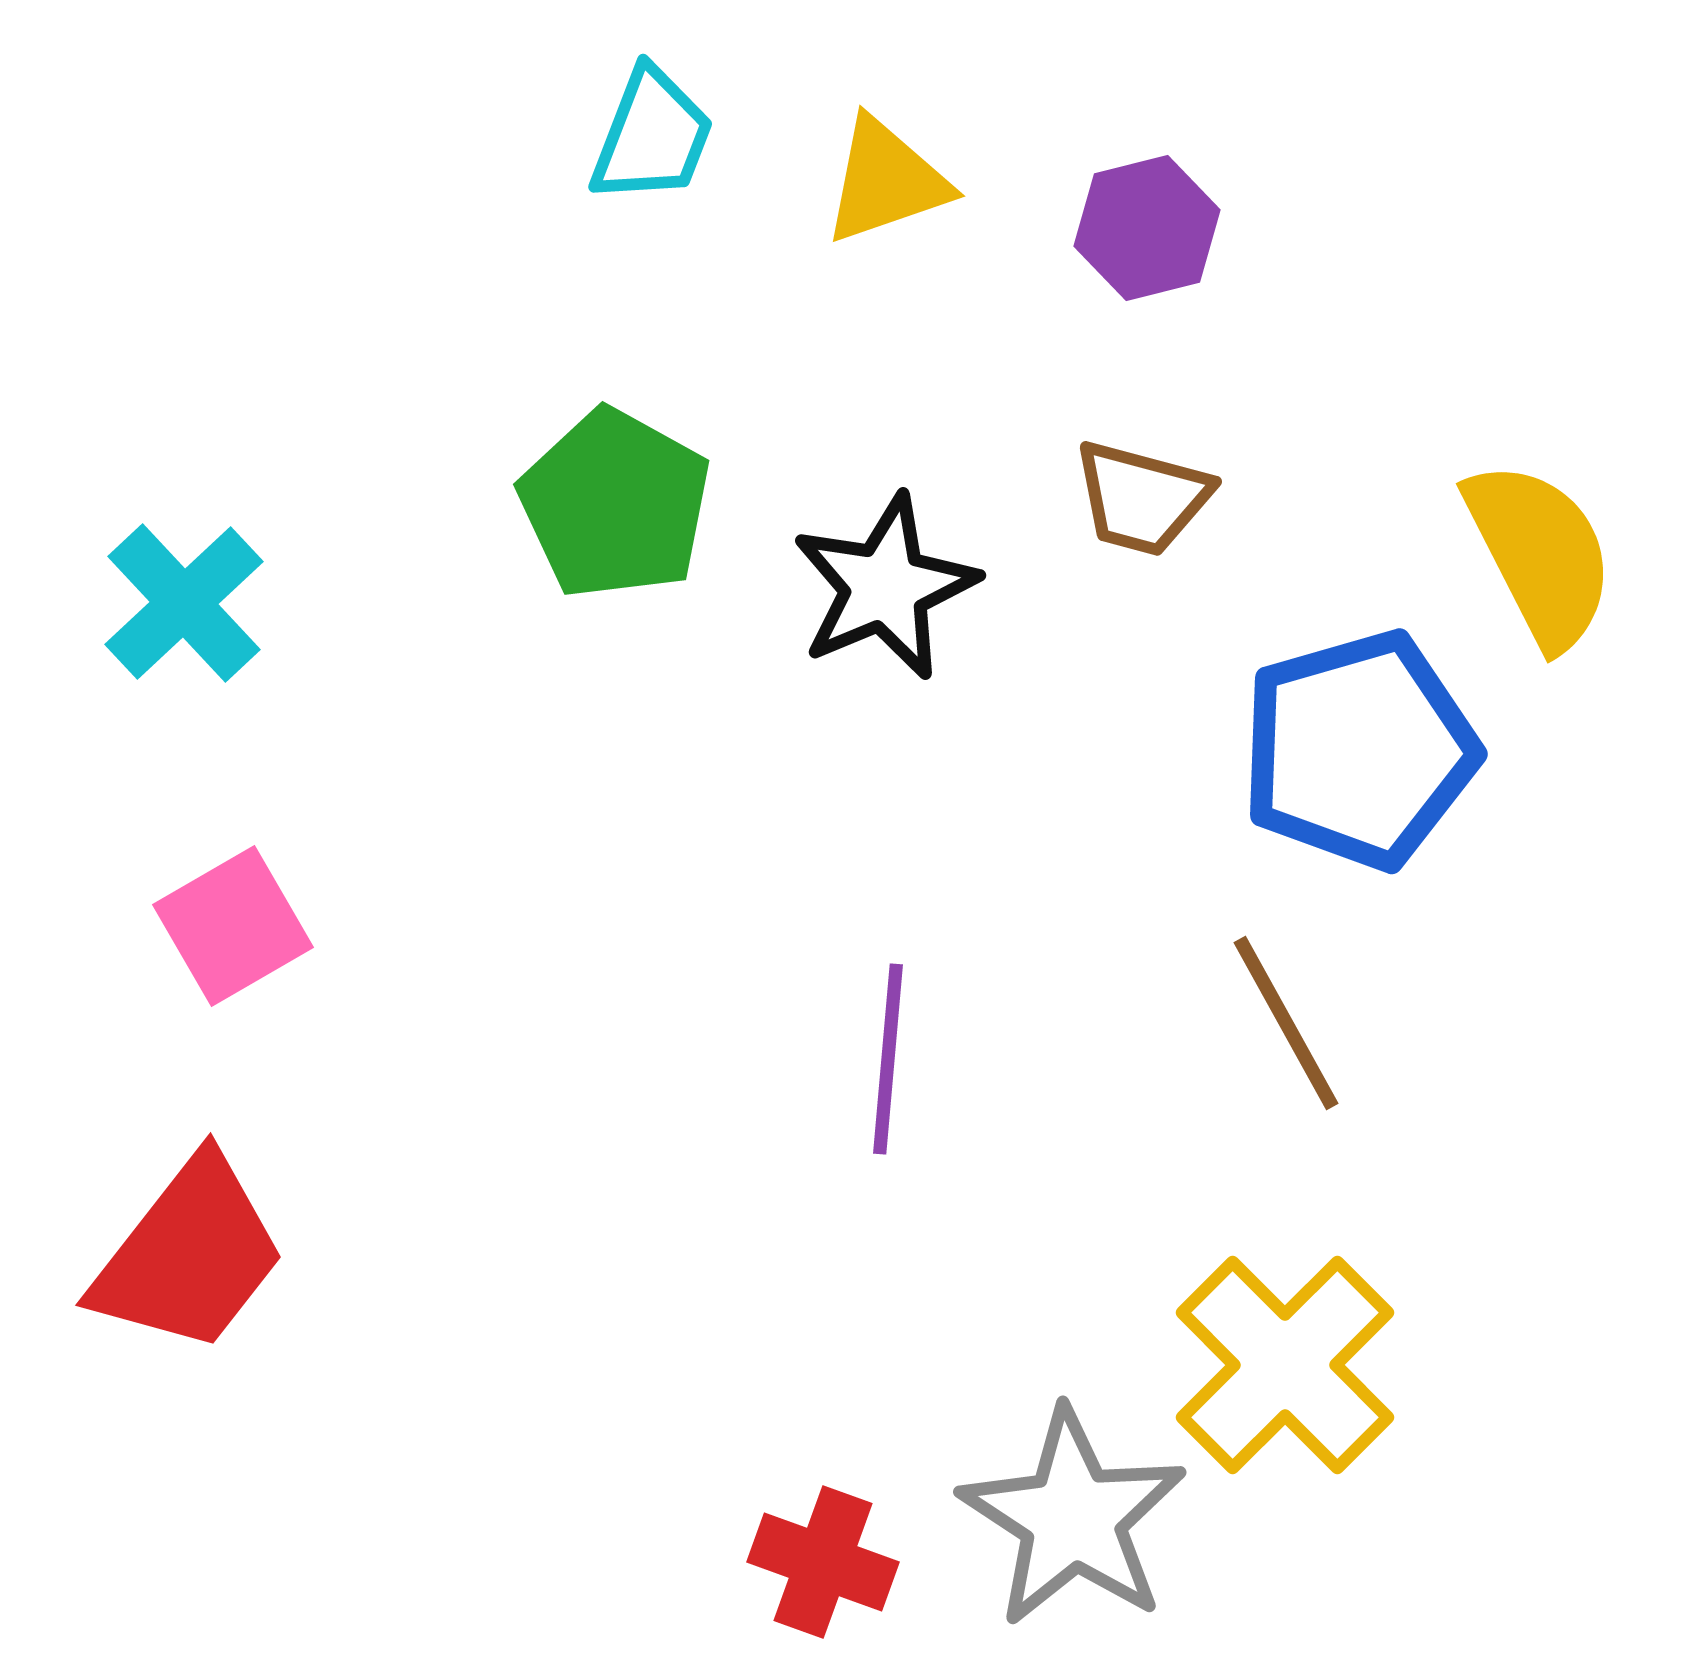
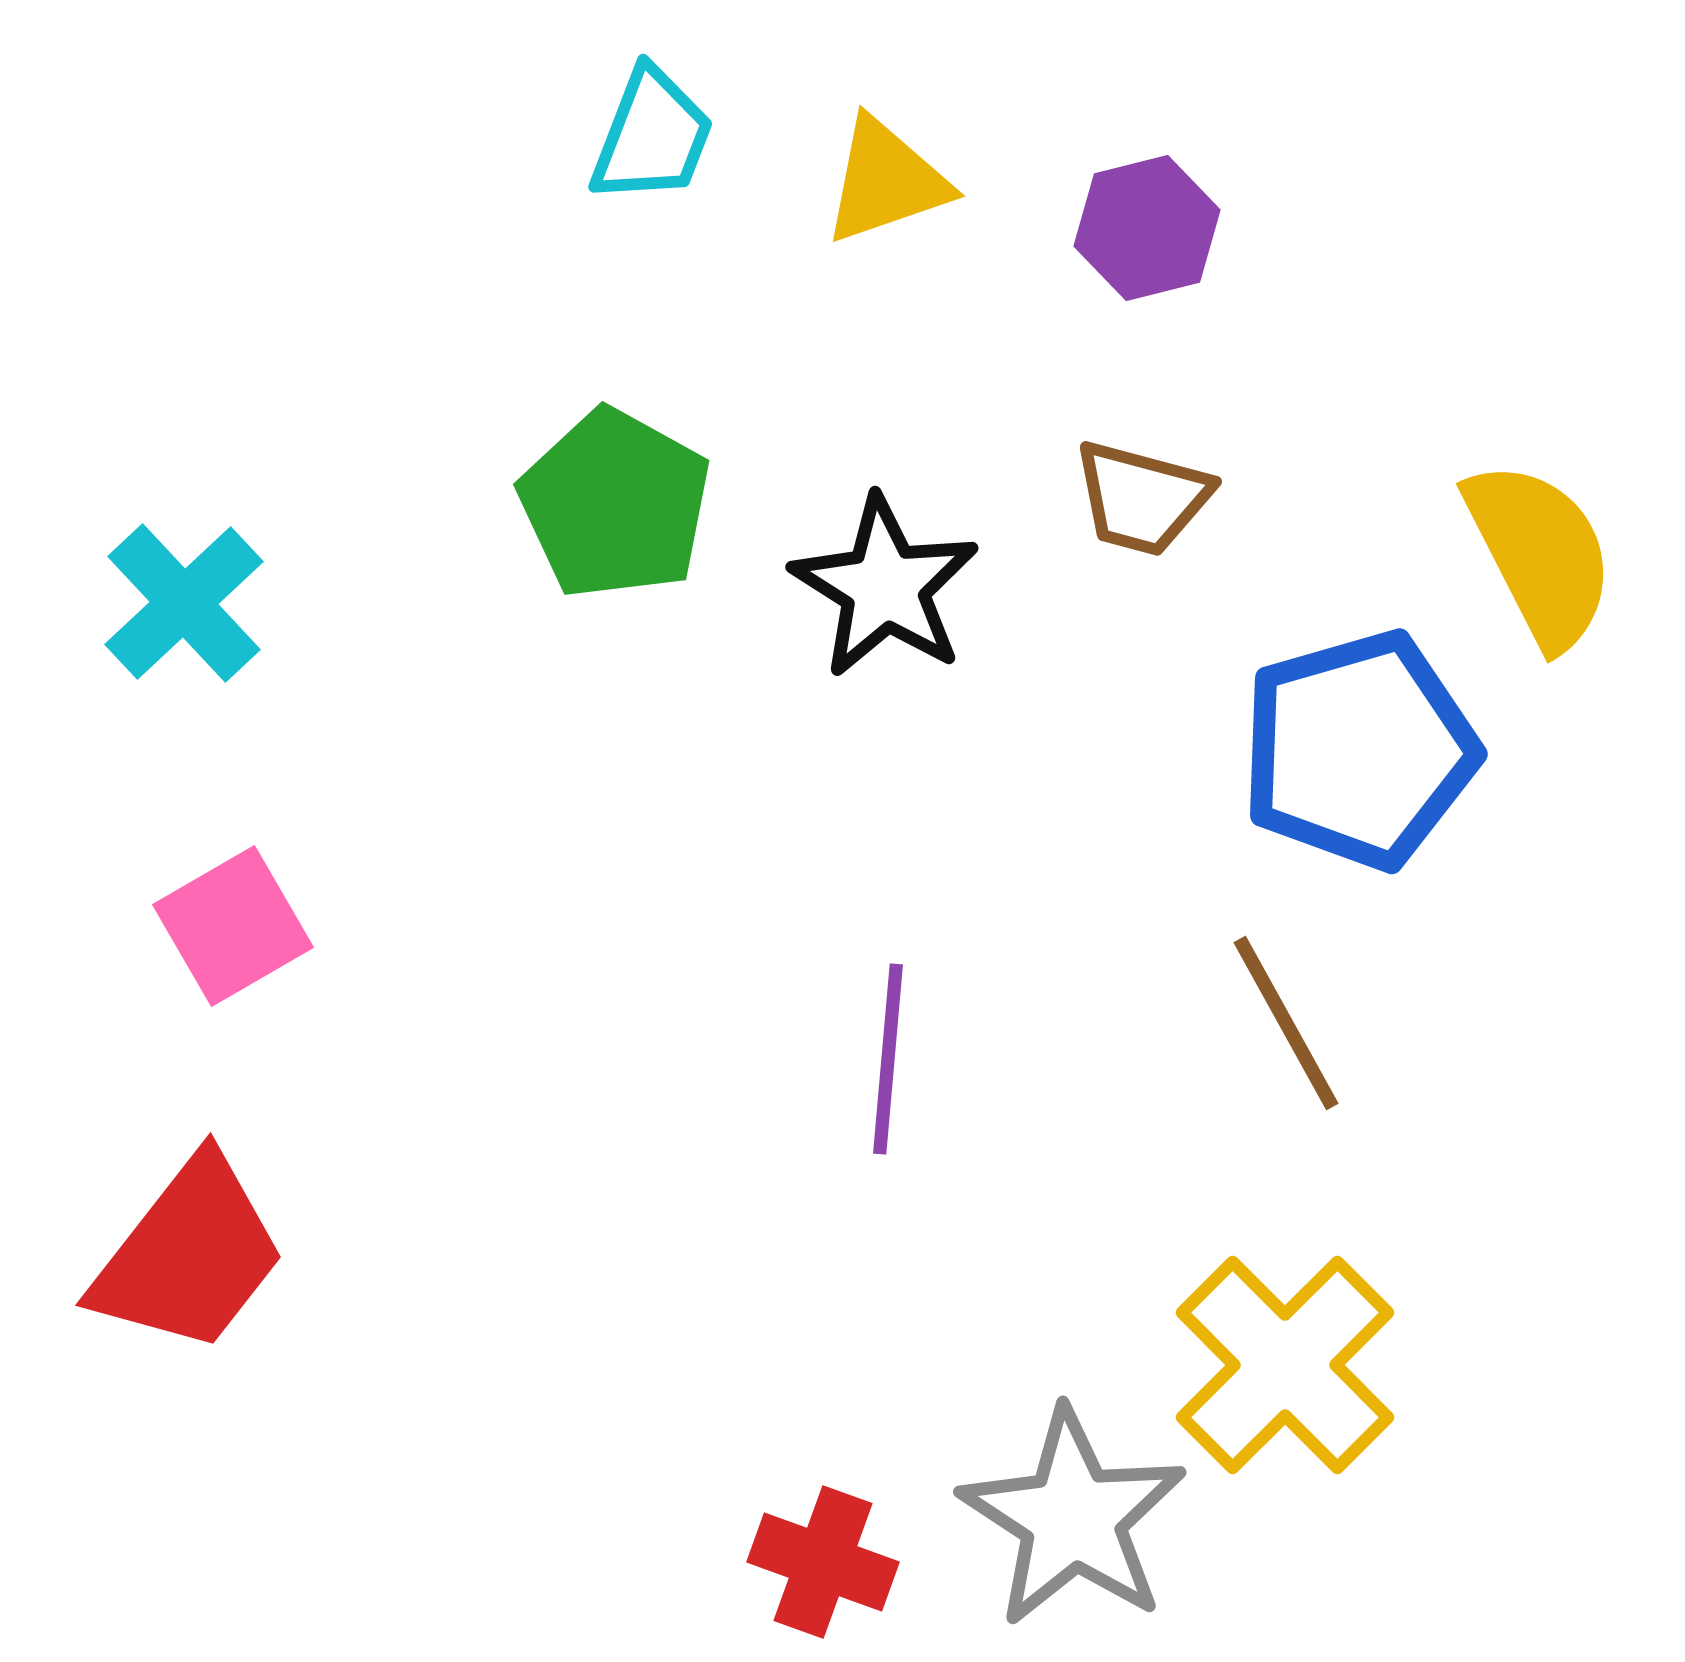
black star: rotated 17 degrees counterclockwise
